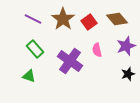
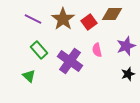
brown diamond: moved 5 px left, 5 px up; rotated 50 degrees counterclockwise
green rectangle: moved 4 px right, 1 px down
green triangle: rotated 24 degrees clockwise
